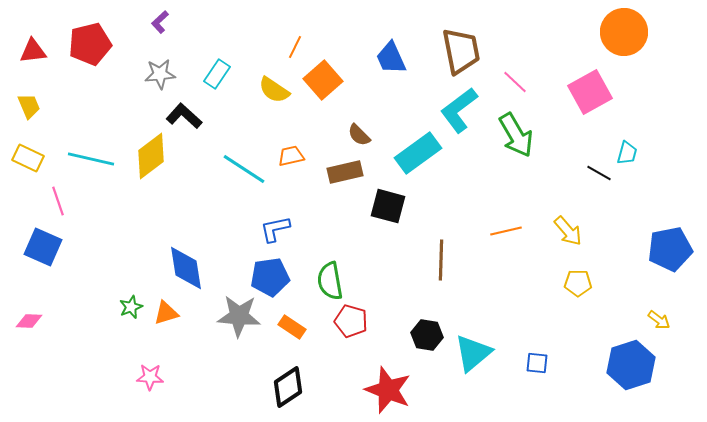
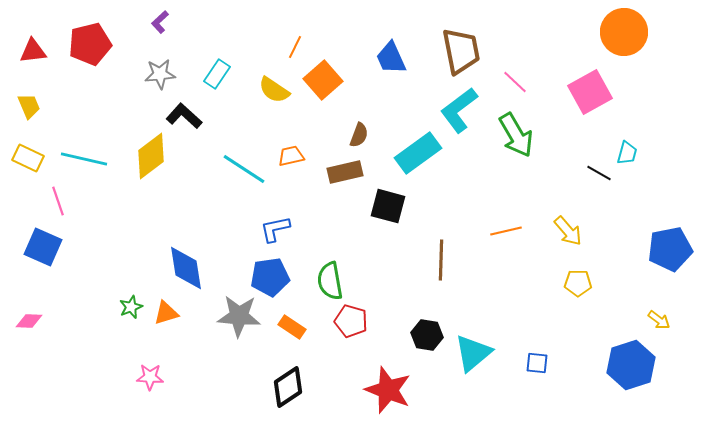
brown semicircle at (359, 135): rotated 115 degrees counterclockwise
cyan line at (91, 159): moved 7 px left
